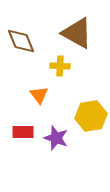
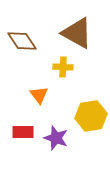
brown diamond: moved 1 px right; rotated 12 degrees counterclockwise
yellow cross: moved 3 px right, 1 px down
